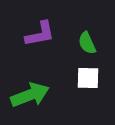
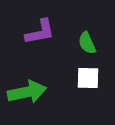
purple L-shape: moved 2 px up
green arrow: moved 3 px left, 3 px up; rotated 9 degrees clockwise
